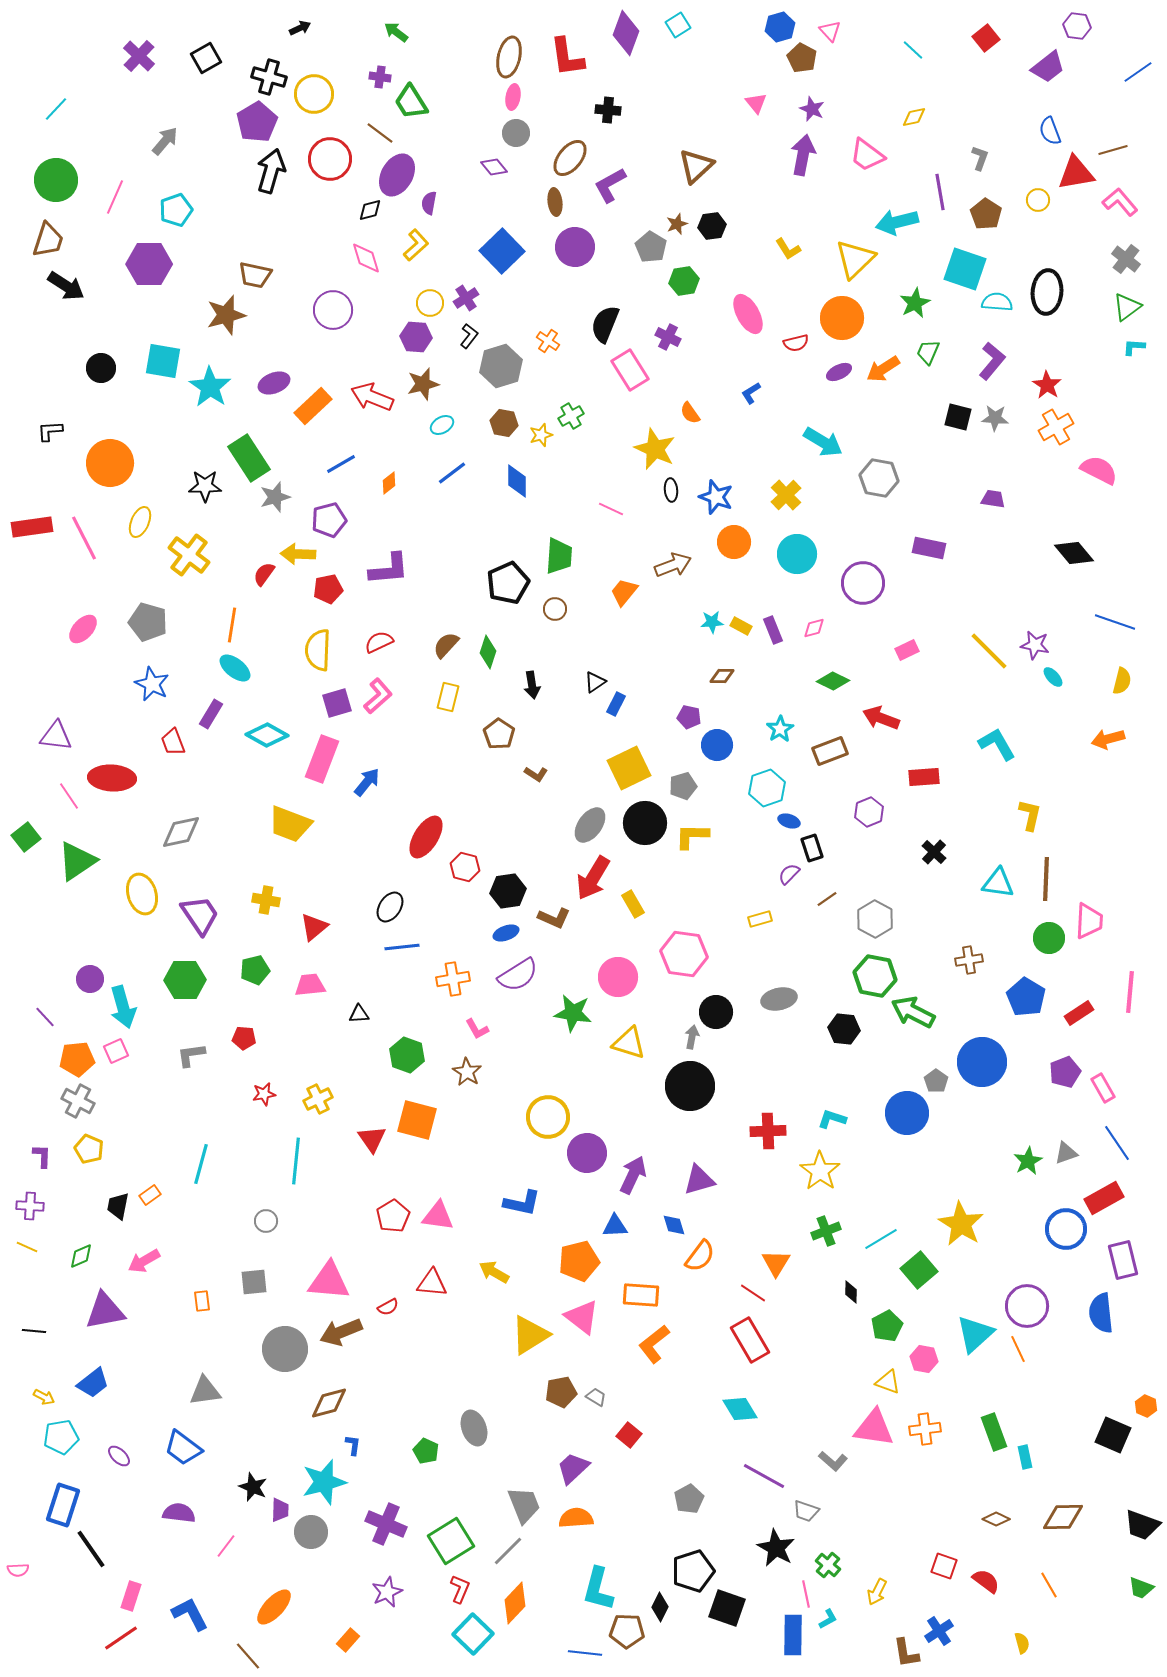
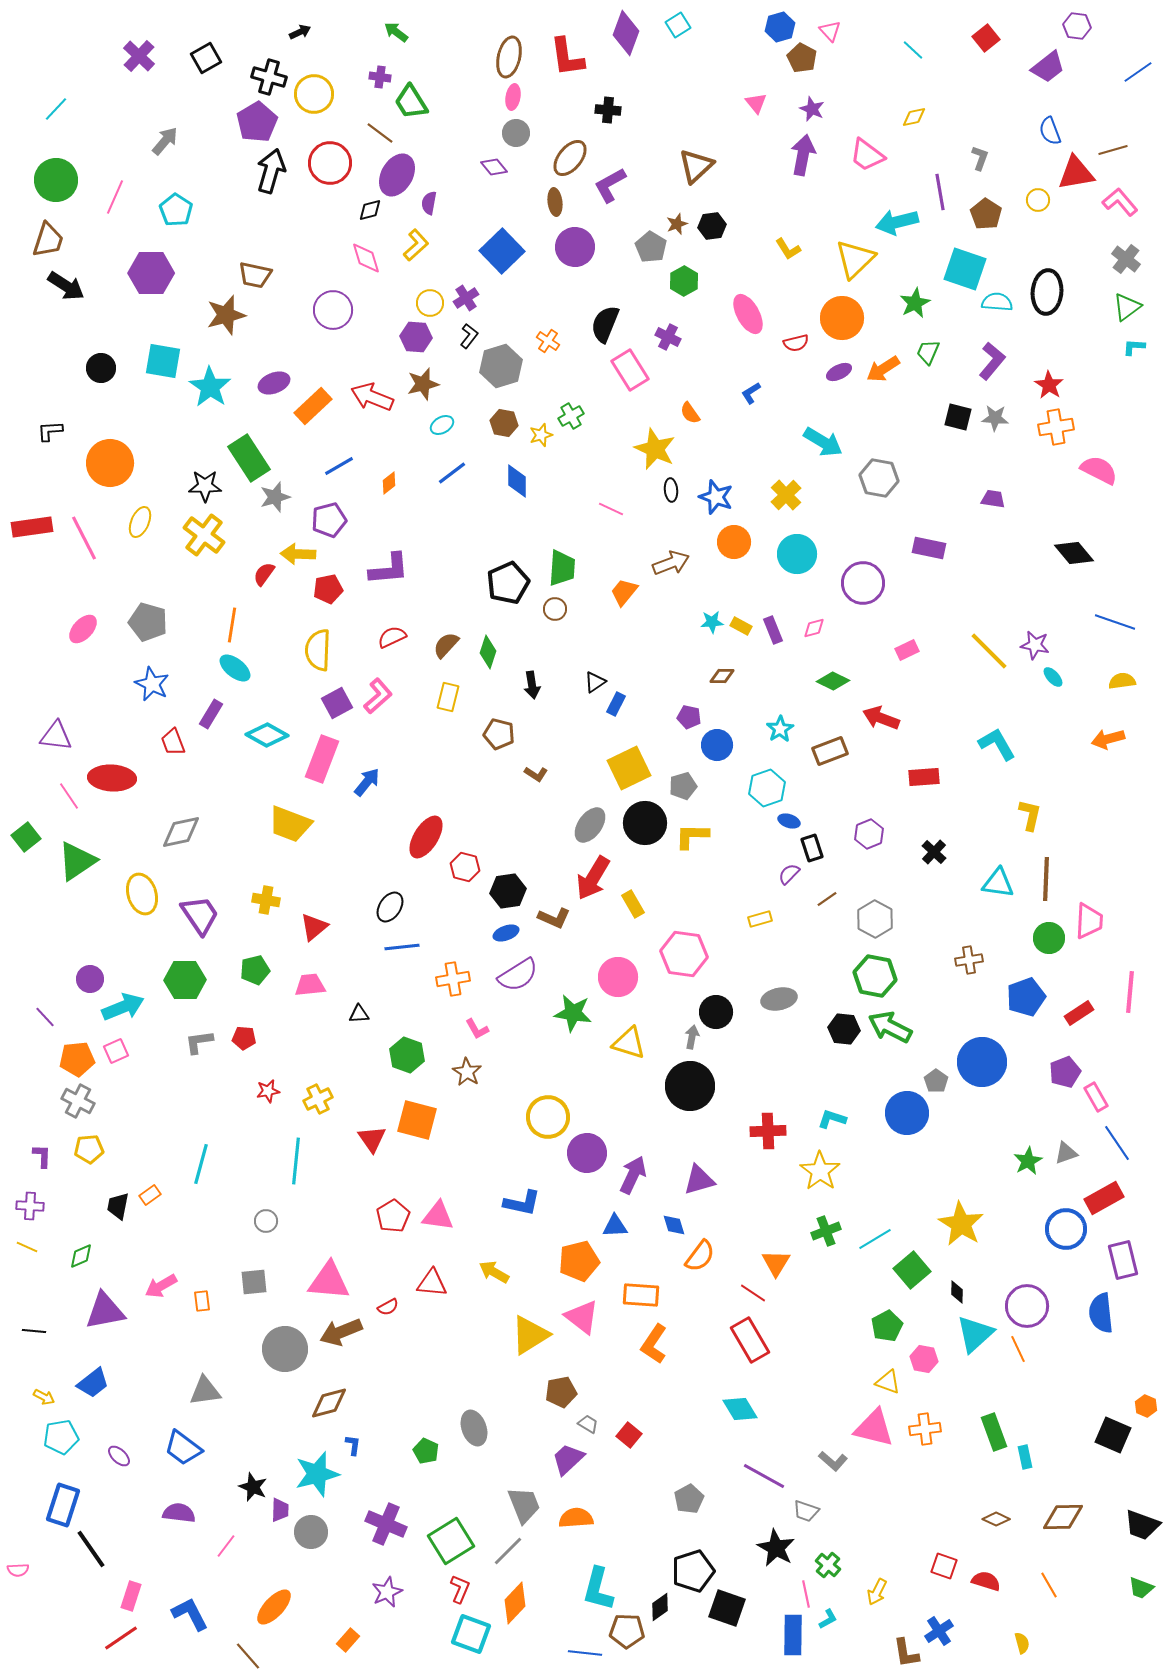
black arrow at (300, 28): moved 4 px down
red circle at (330, 159): moved 4 px down
cyan pentagon at (176, 210): rotated 20 degrees counterclockwise
purple hexagon at (149, 264): moved 2 px right, 9 px down
green hexagon at (684, 281): rotated 20 degrees counterclockwise
red star at (1047, 385): moved 2 px right
orange cross at (1056, 427): rotated 20 degrees clockwise
blue line at (341, 464): moved 2 px left, 2 px down
yellow cross at (189, 555): moved 15 px right, 20 px up
green trapezoid at (559, 556): moved 3 px right, 12 px down
brown arrow at (673, 565): moved 2 px left, 2 px up
red semicircle at (379, 642): moved 13 px right, 5 px up
yellow semicircle at (1122, 681): rotated 112 degrees counterclockwise
purple square at (337, 703): rotated 12 degrees counterclockwise
brown pentagon at (499, 734): rotated 20 degrees counterclockwise
purple hexagon at (869, 812): moved 22 px down
blue pentagon at (1026, 997): rotated 21 degrees clockwise
cyan arrow at (123, 1007): rotated 96 degrees counterclockwise
green arrow at (913, 1012): moved 23 px left, 15 px down
gray L-shape at (191, 1055): moved 8 px right, 13 px up
pink rectangle at (1103, 1088): moved 7 px left, 9 px down
red star at (264, 1094): moved 4 px right, 3 px up
yellow pentagon at (89, 1149): rotated 28 degrees counterclockwise
cyan line at (881, 1239): moved 6 px left
pink arrow at (144, 1261): moved 17 px right, 25 px down
green square at (919, 1270): moved 7 px left
black diamond at (851, 1292): moved 106 px right
orange L-shape at (654, 1344): rotated 18 degrees counterclockwise
gray trapezoid at (596, 1397): moved 8 px left, 27 px down
pink triangle at (874, 1428): rotated 6 degrees clockwise
purple trapezoid at (573, 1468): moved 5 px left, 9 px up
cyan star at (324, 1482): moved 7 px left, 8 px up
red semicircle at (986, 1581): rotated 20 degrees counterclockwise
black diamond at (660, 1607): rotated 28 degrees clockwise
cyan square at (473, 1634): moved 2 px left; rotated 24 degrees counterclockwise
